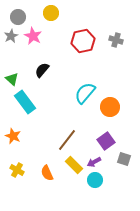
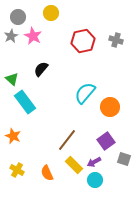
black semicircle: moved 1 px left, 1 px up
